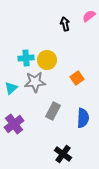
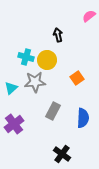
black arrow: moved 7 px left, 11 px down
cyan cross: moved 1 px up; rotated 21 degrees clockwise
black cross: moved 1 px left
